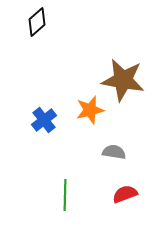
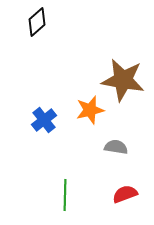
gray semicircle: moved 2 px right, 5 px up
